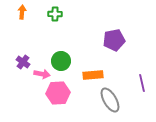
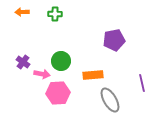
orange arrow: rotated 96 degrees counterclockwise
